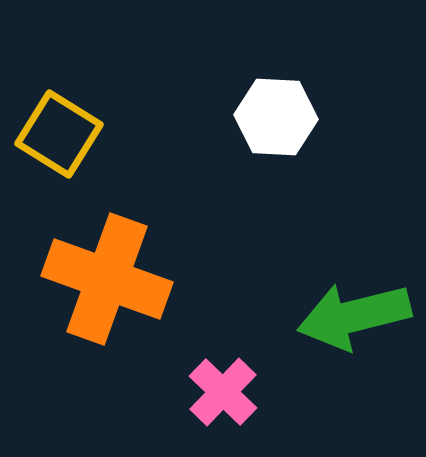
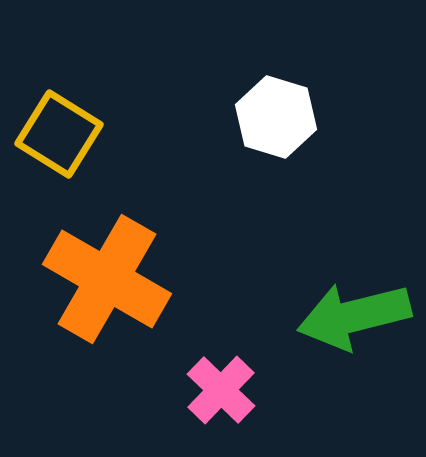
white hexagon: rotated 14 degrees clockwise
orange cross: rotated 10 degrees clockwise
pink cross: moved 2 px left, 2 px up
